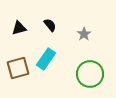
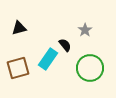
black semicircle: moved 15 px right, 20 px down
gray star: moved 1 px right, 4 px up
cyan rectangle: moved 2 px right
green circle: moved 6 px up
